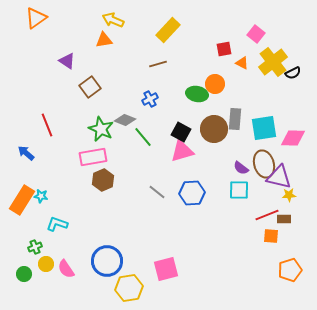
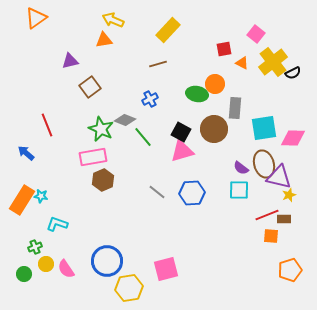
purple triangle at (67, 61): moved 3 px right; rotated 48 degrees counterclockwise
gray rectangle at (235, 119): moved 11 px up
yellow star at (289, 195): rotated 16 degrees counterclockwise
